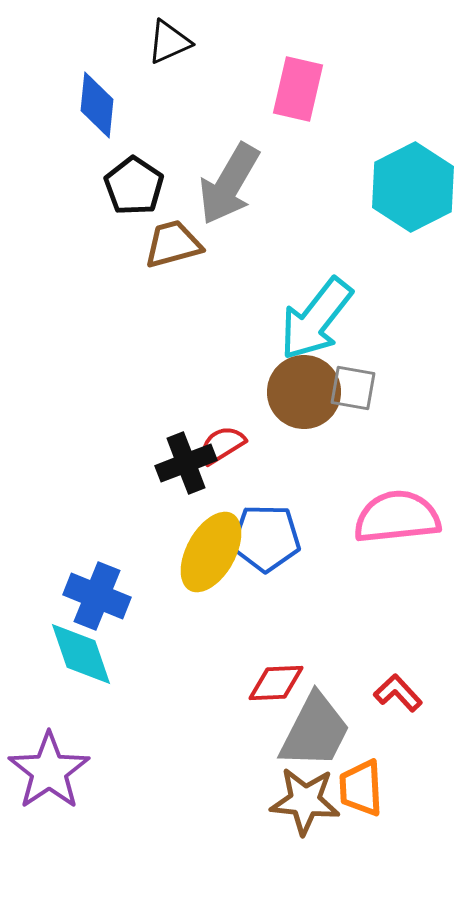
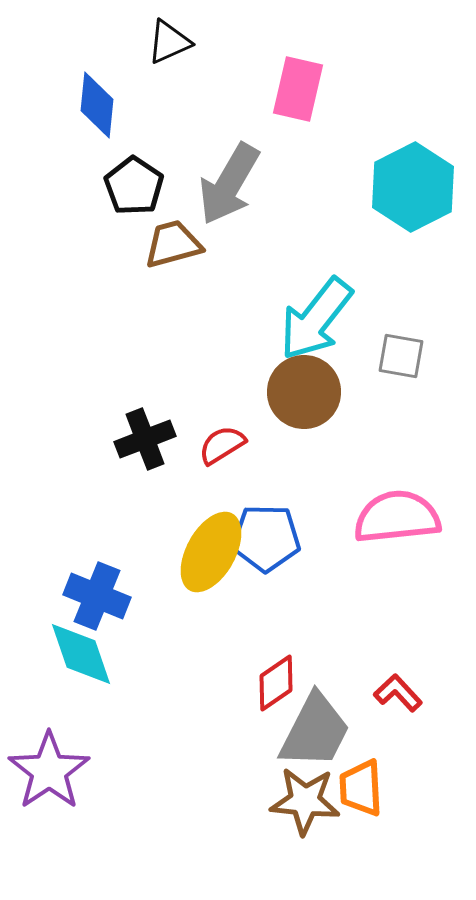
gray square: moved 48 px right, 32 px up
black cross: moved 41 px left, 24 px up
red diamond: rotated 32 degrees counterclockwise
